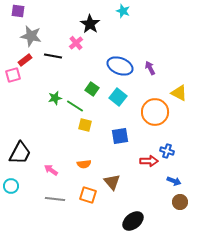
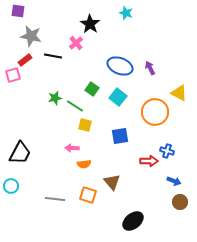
cyan star: moved 3 px right, 2 px down
pink arrow: moved 21 px right, 22 px up; rotated 32 degrees counterclockwise
